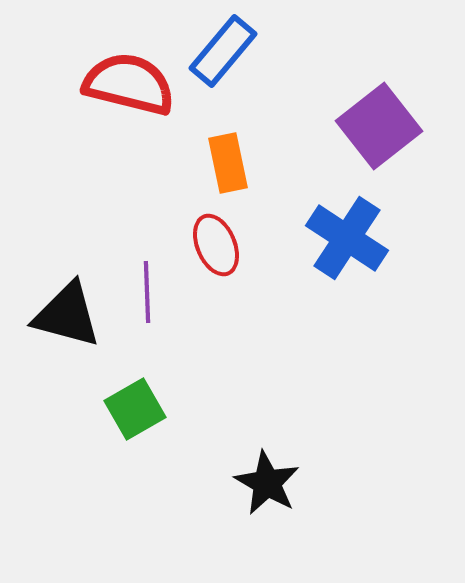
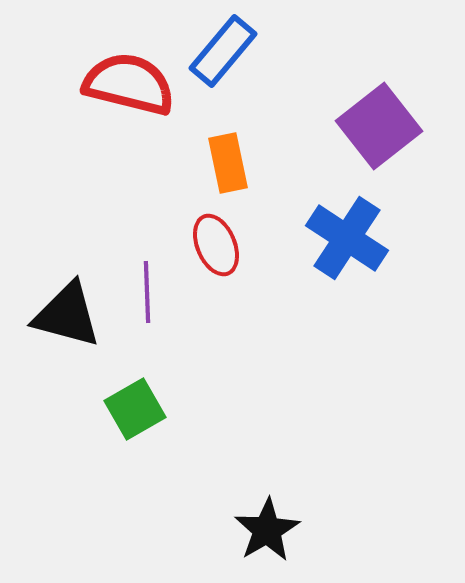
black star: moved 47 px down; rotated 12 degrees clockwise
